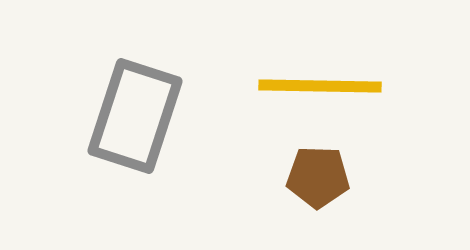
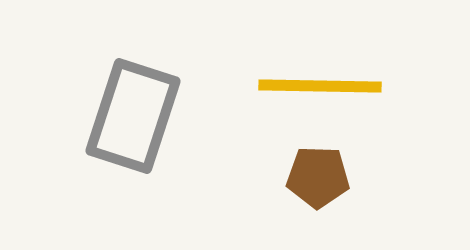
gray rectangle: moved 2 px left
